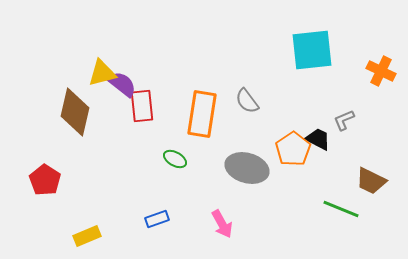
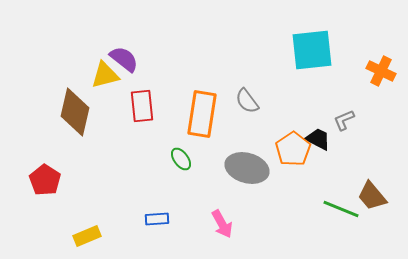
yellow triangle: moved 3 px right, 2 px down
purple semicircle: moved 2 px right, 25 px up
green ellipse: moved 6 px right; rotated 25 degrees clockwise
brown trapezoid: moved 1 px right, 15 px down; rotated 24 degrees clockwise
blue rectangle: rotated 15 degrees clockwise
